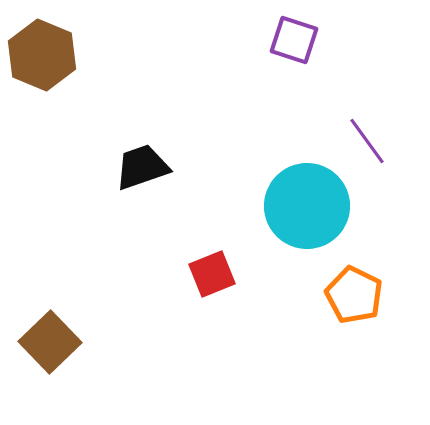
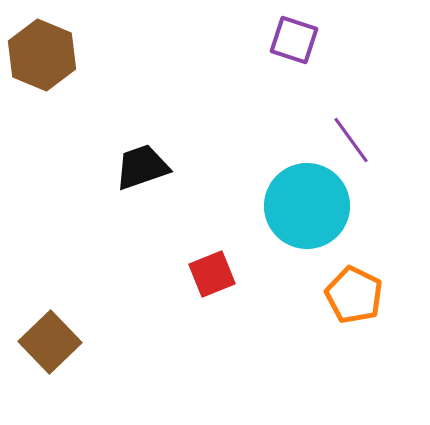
purple line: moved 16 px left, 1 px up
